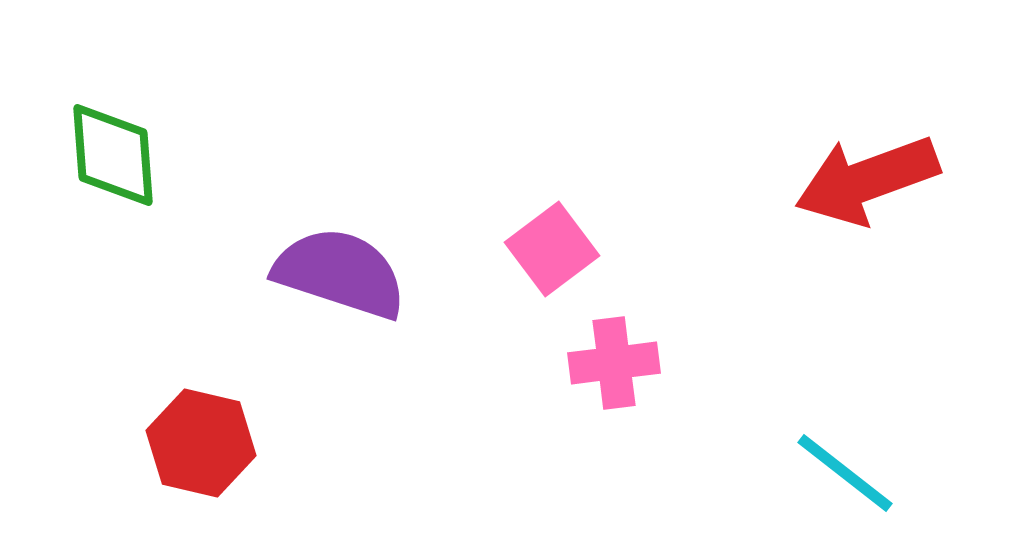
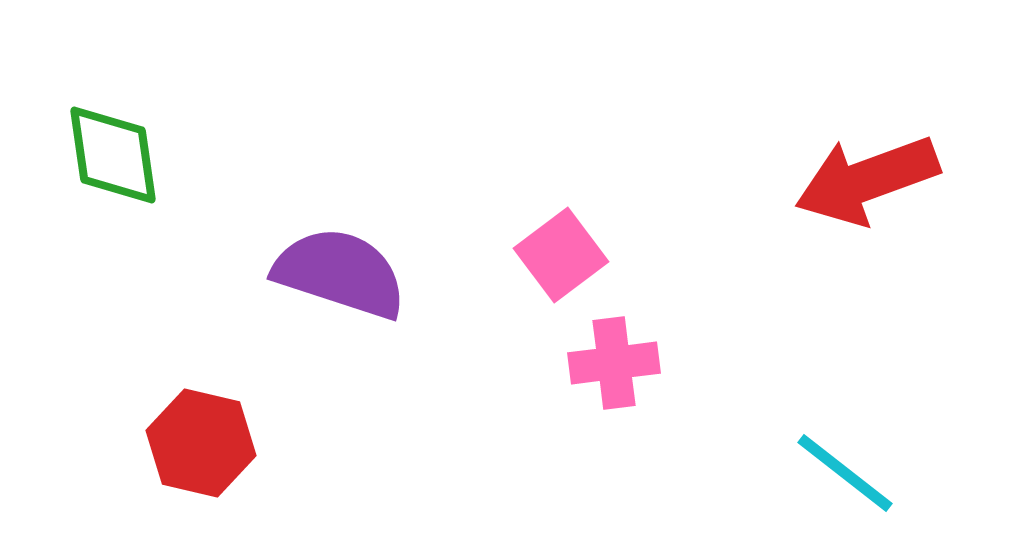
green diamond: rotated 4 degrees counterclockwise
pink square: moved 9 px right, 6 px down
